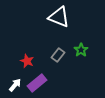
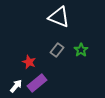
gray rectangle: moved 1 px left, 5 px up
red star: moved 2 px right, 1 px down
white arrow: moved 1 px right, 1 px down
